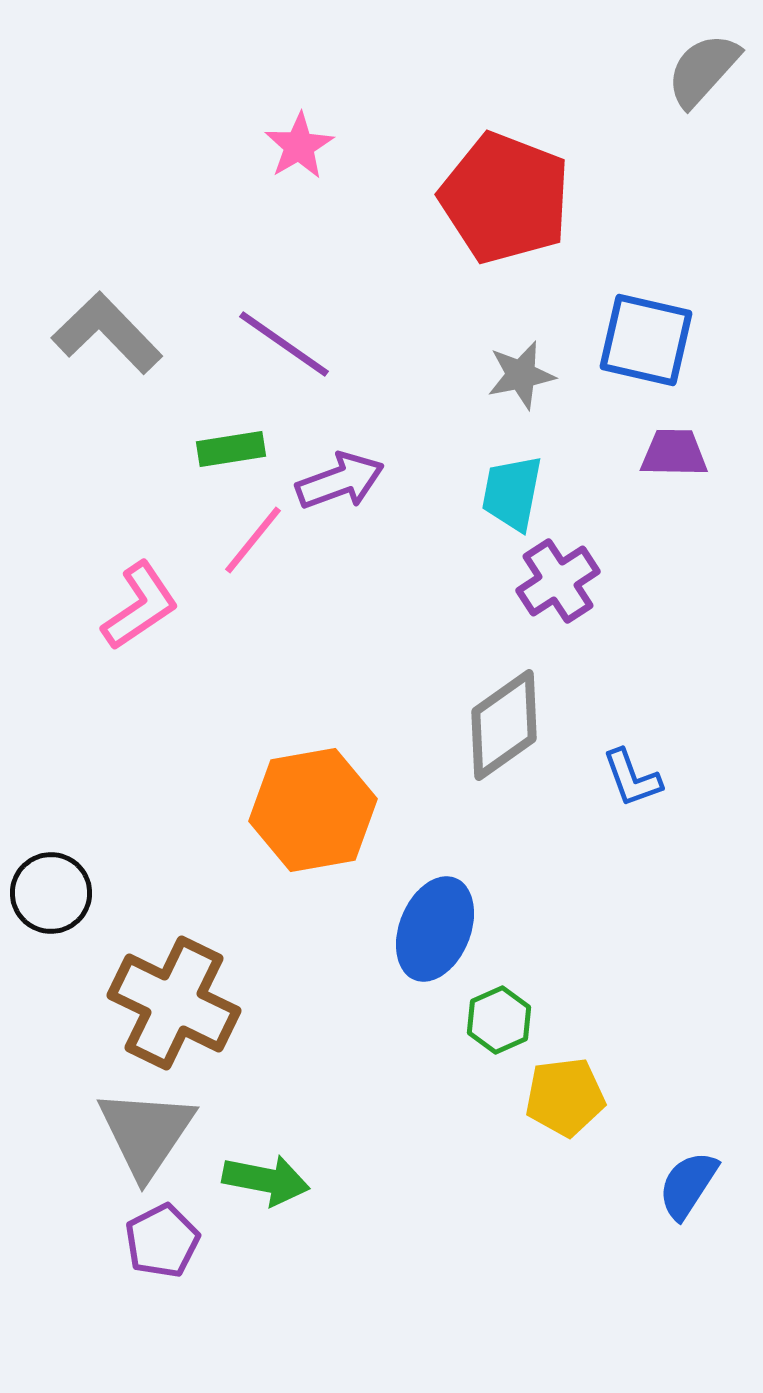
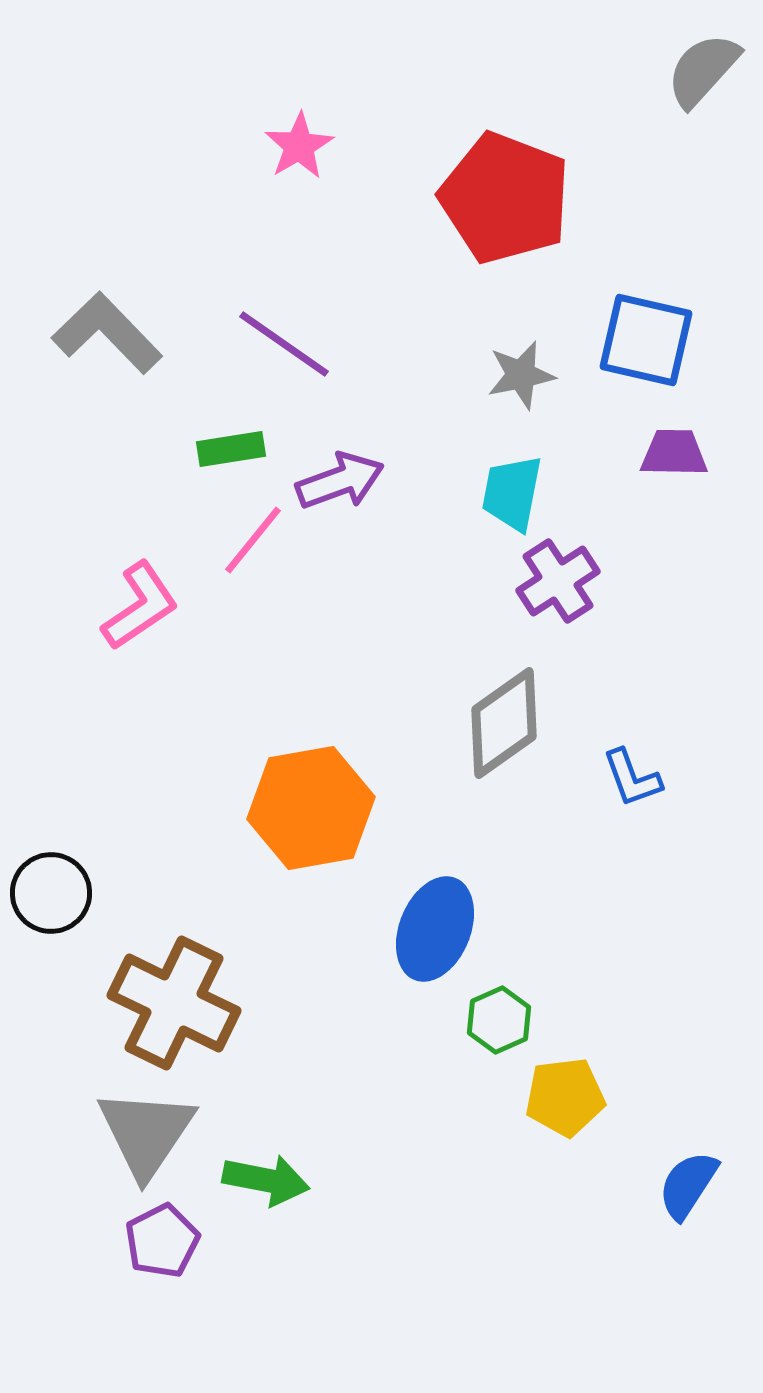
gray diamond: moved 2 px up
orange hexagon: moved 2 px left, 2 px up
